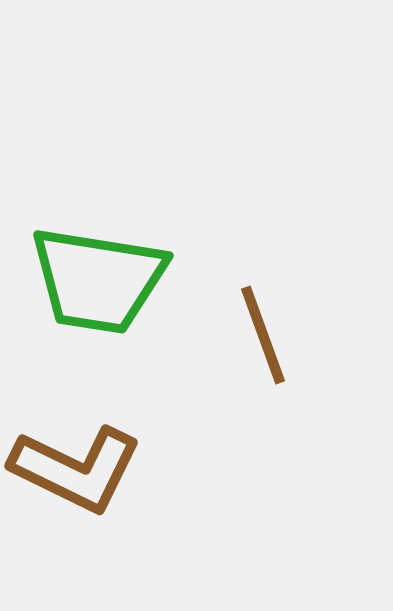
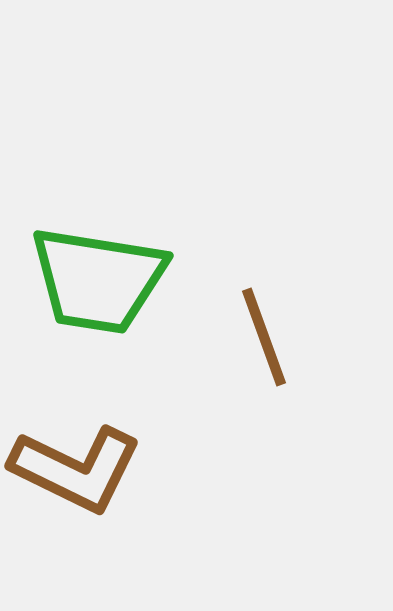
brown line: moved 1 px right, 2 px down
